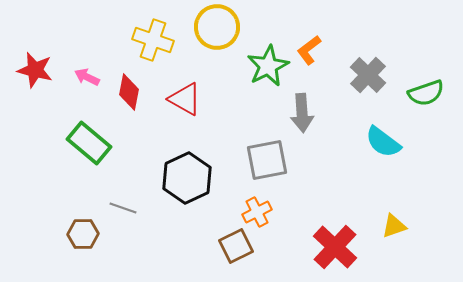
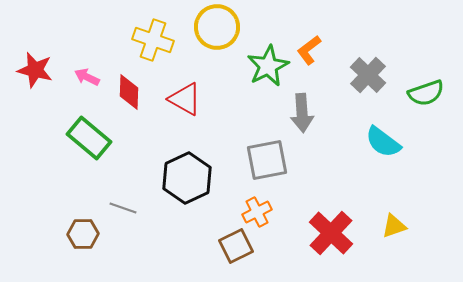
red diamond: rotated 9 degrees counterclockwise
green rectangle: moved 5 px up
red cross: moved 4 px left, 14 px up
